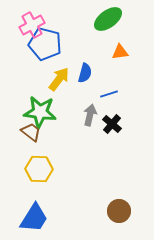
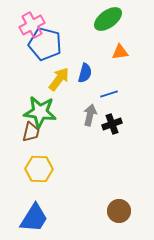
black cross: rotated 30 degrees clockwise
brown trapezoid: rotated 65 degrees clockwise
